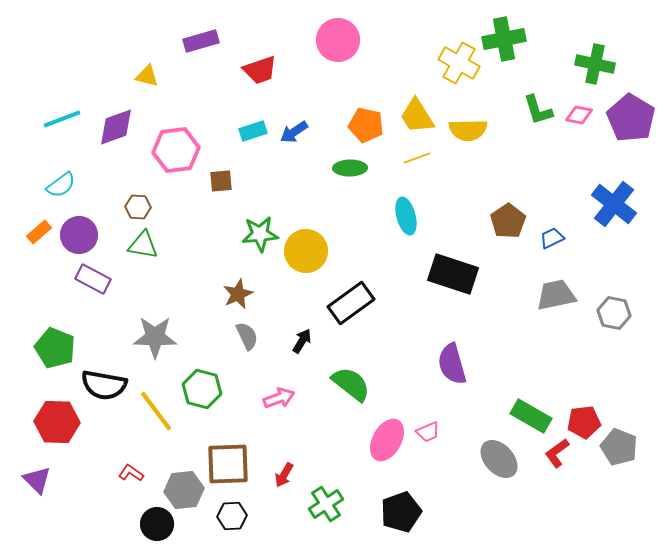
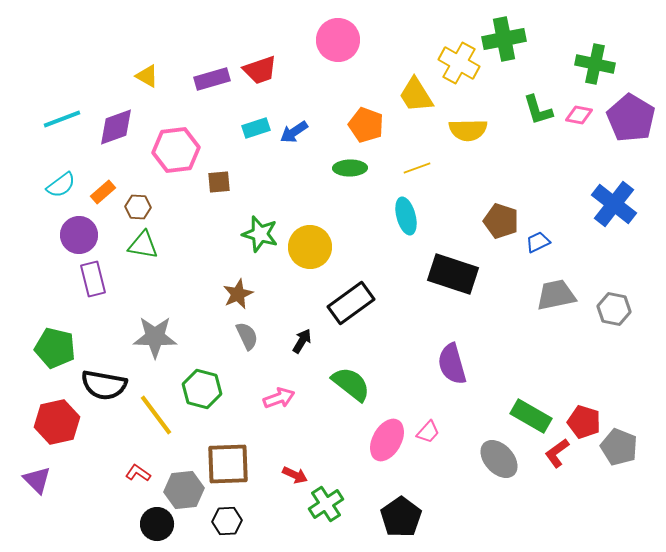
purple rectangle at (201, 41): moved 11 px right, 38 px down
yellow triangle at (147, 76): rotated 15 degrees clockwise
yellow trapezoid at (417, 116): moved 1 px left, 21 px up
orange pentagon at (366, 125): rotated 8 degrees clockwise
cyan rectangle at (253, 131): moved 3 px right, 3 px up
yellow line at (417, 158): moved 10 px down
brown square at (221, 181): moved 2 px left, 1 px down
brown pentagon at (508, 221): moved 7 px left; rotated 20 degrees counterclockwise
orange rectangle at (39, 232): moved 64 px right, 40 px up
green star at (260, 234): rotated 21 degrees clockwise
blue trapezoid at (552, 238): moved 14 px left, 4 px down
yellow circle at (306, 251): moved 4 px right, 4 px up
purple rectangle at (93, 279): rotated 48 degrees clockwise
gray hexagon at (614, 313): moved 4 px up
green pentagon at (55, 348): rotated 9 degrees counterclockwise
yellow line at (156, 411): moved 4 px down
red hexagon at (57, 422): rotated 15 degrees counterclockwise
red pentagon at (584, 422): rotated 24 degrees clockwise
pink trapezoid at (428, 432): rotated 25 degrees counterclockwise
red L-shape at (131, 473): moved 7 px right
red arrow at (284, 475): moved 11 px right; rotated 95 degrees counterclockwise
black pentagon at (401, 512): moved 5 px down; rotated 15 degrees counterclockwise
black hexagon at (232, 516): moved 5 px left, 5 px down
